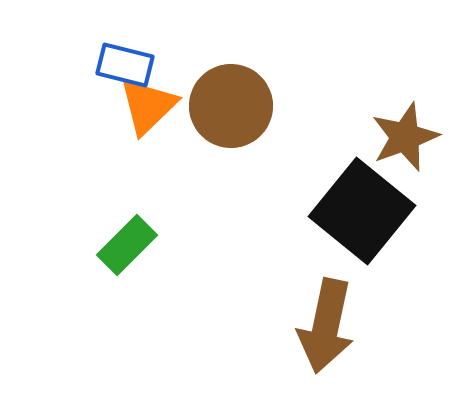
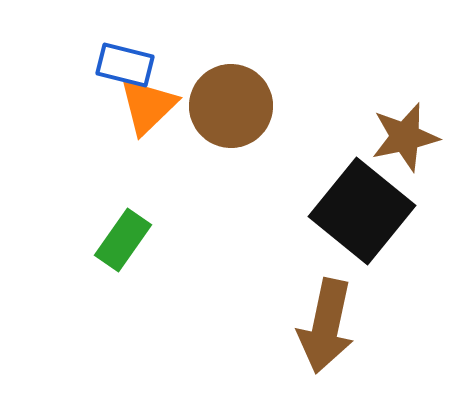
brown star: rotated 8 degrees clockwise
green rectangle: moved 4 px left, 5 px up; rotated 10 degrees counterclockwise
